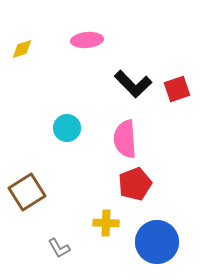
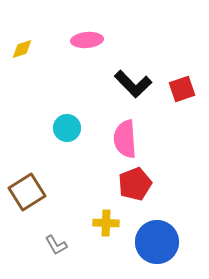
red square: moved 5 px right
gray L-shape: moved 3 px left, 3 px up
